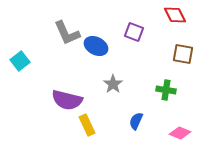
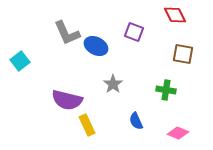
blue semicircle: rotated 48 degrees counterclockwise
pink diamond: moved 2 px left
